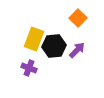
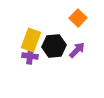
yellow rectangle: moved 3 px left, 1 px down
purple cross: moved 1 px right, 12 px up; rotated 14 degrees counterclockwise
